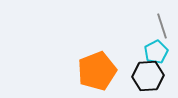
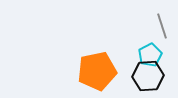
cyan pentagon: moved 6 px left, 3 px down
orange pentagon: rotated 9 degrees clockwise
